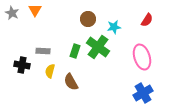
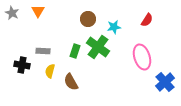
orange triangle: moved 3 px right, 1 px down
blue cross: moved 22 px right, 11 px up; rotated 12 degrees counterclockwise
